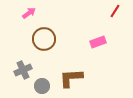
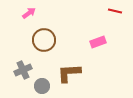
red line: rotated 72 degrees clockwise
brown circle: moved 1 px down
brown L-shape: moved 2 px left, 5 px up
